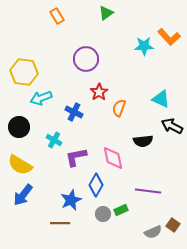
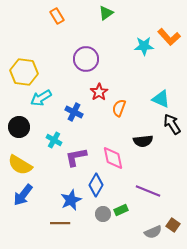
cyan arrow: rotated 10 degrees counterclockwise
black arrow: moved 2 px up; rotated 30 degrees clockwise
purple line: rotated 15 degrees clockwise
